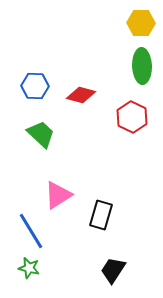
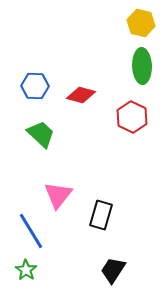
yellow hexagon: rotated 12 degrees clockwise
pink triangle: rotated 20 degrees counterclockwise
green star: moved 3 px left, 2 px down; rotated 20 degrees clockwise
